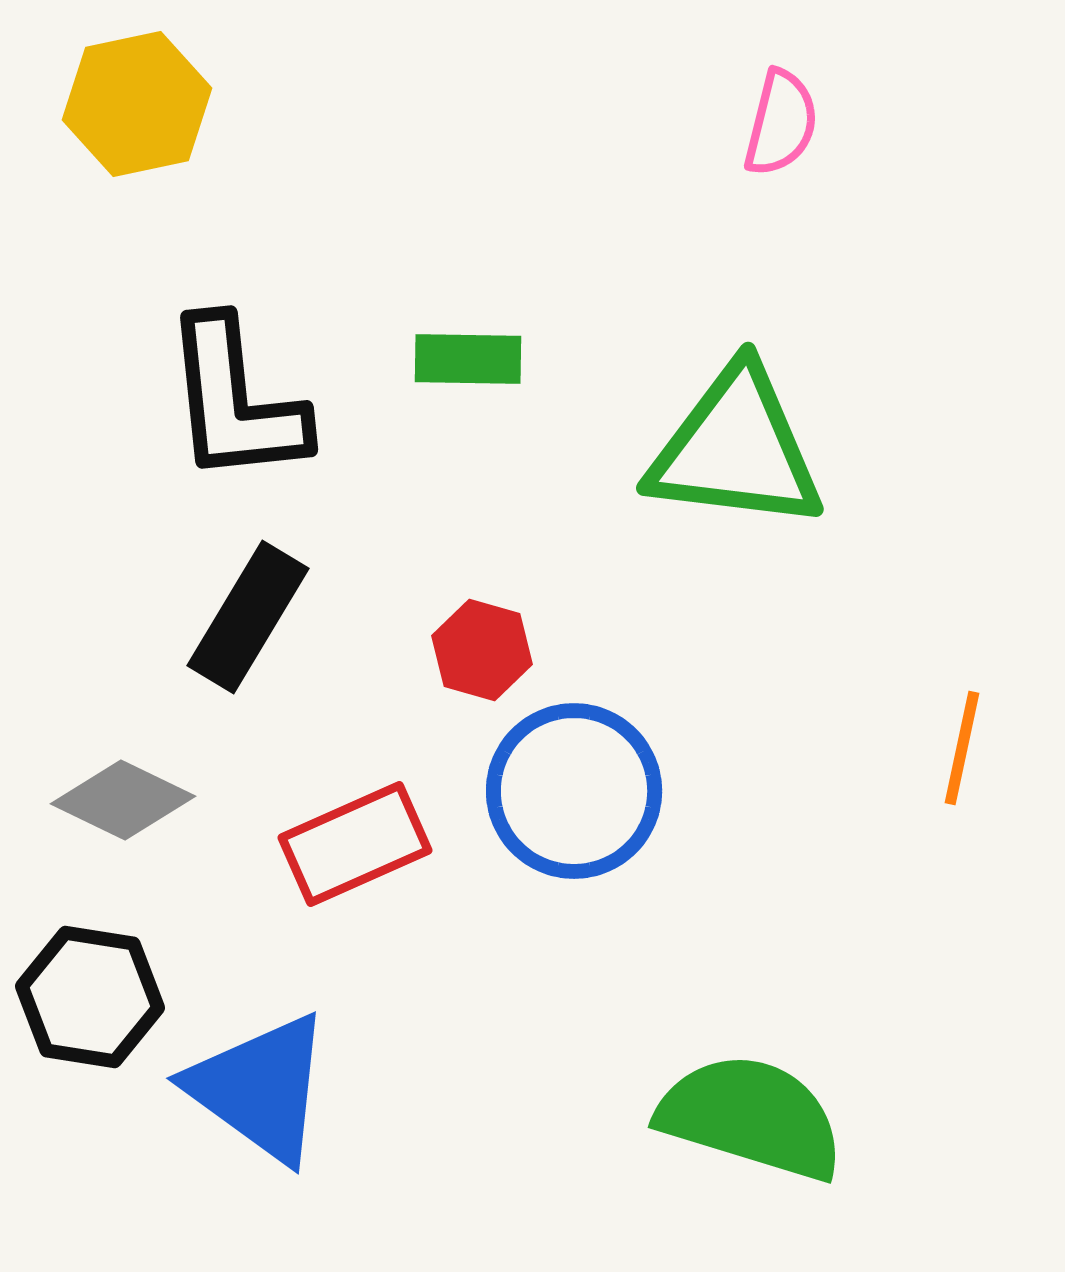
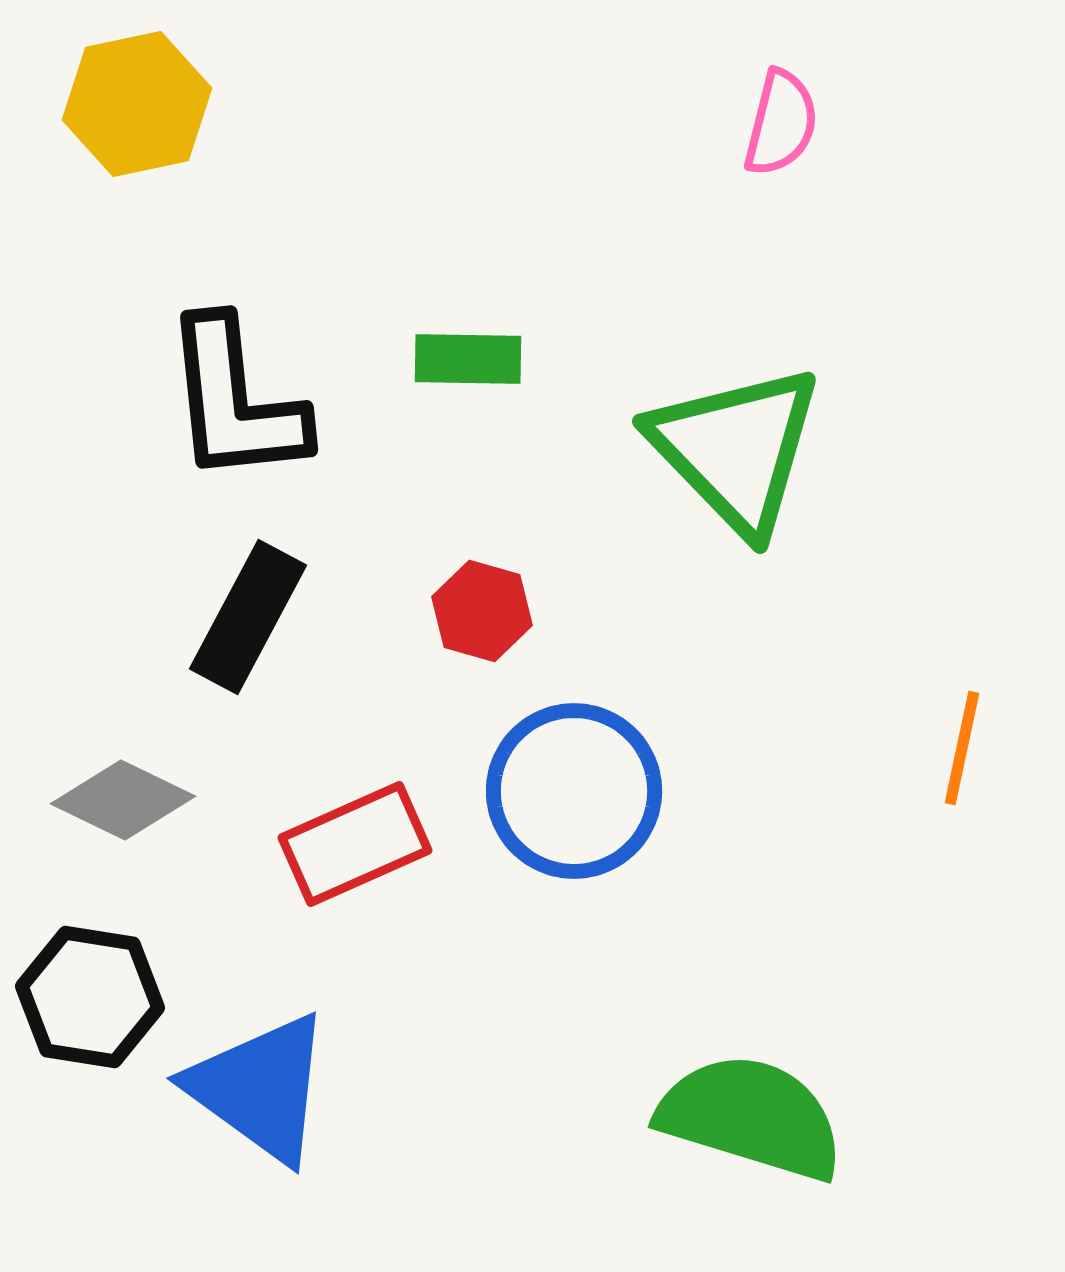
green triangle: rotated 39 degrees clockwise
black rectangle: rotated 3 degrees counterclockwise
red hexagon: moved 39 px up
